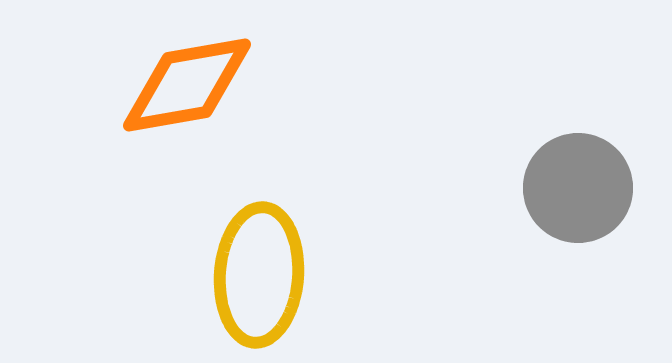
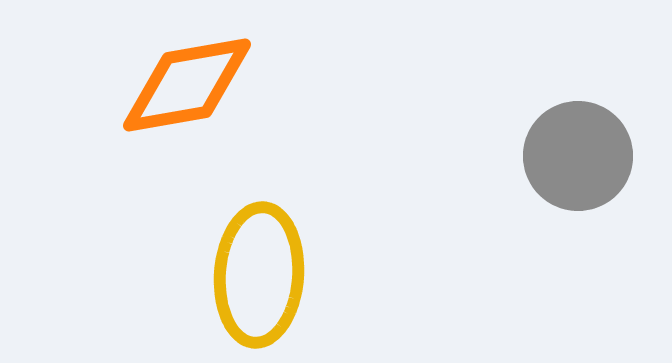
gray circle: moved 32 px up
